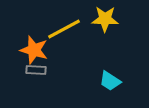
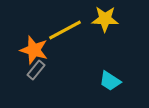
yellow line: moved 1 px right, 1 px down
gray rectangle: rotated 54 degrees counterclockwise
